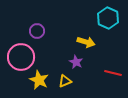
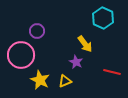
cyan hexagon: moved 5 px left
yellow arrow: moved 1 px left, 2 px down; rotated 36 degrees clockwise
pink circle: moved 2 px up
red line: moved 1 px left, 1 px up
yellow star: moved 1 px right
